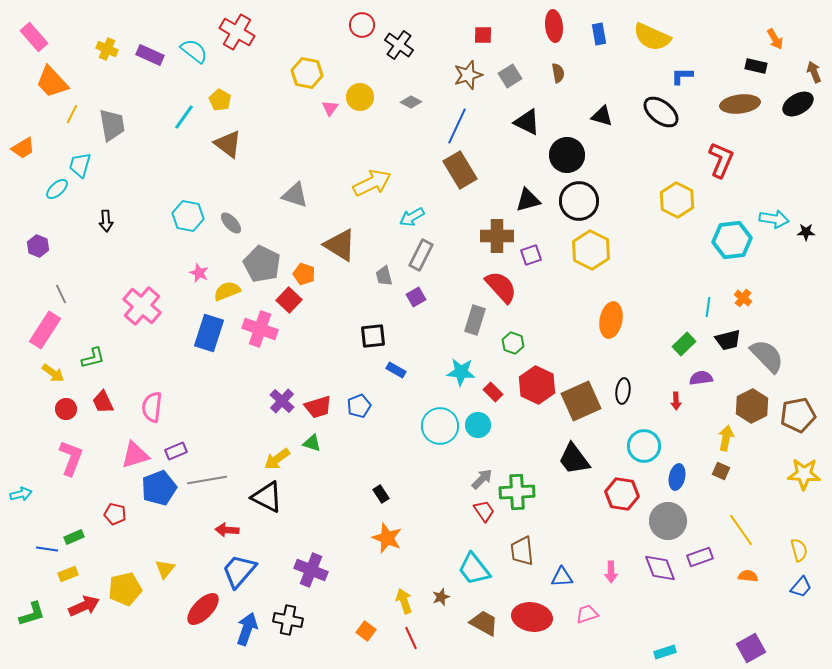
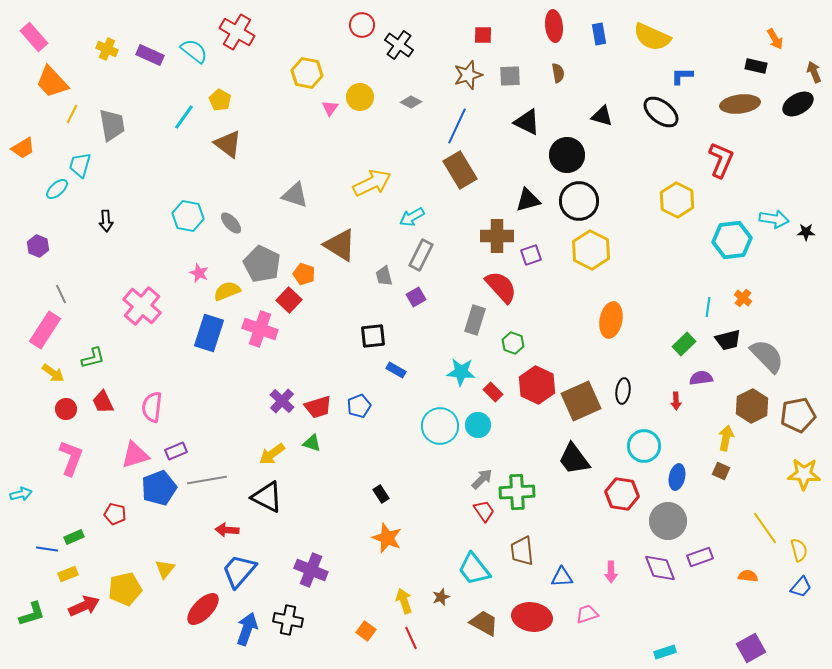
gray square at (510, 76): rotated 30 degrees clockwise
yellow arrow at (277, 459): moved 5 px left, 5 px up
yellow line at (741, 530): moved 24 px right, 2 px up
